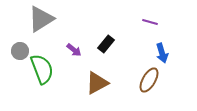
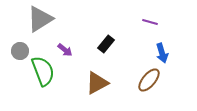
gray triangle: moved 1 px left
purple arrow: moved 9 px left
green semicircle: moved 1 px right, 2 px down
brown ellipse: rotated 10 degrees clockwise
